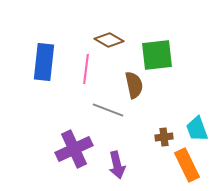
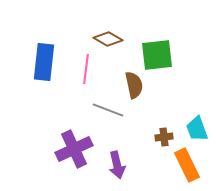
brown diamond: moved 1 px left, 1 px up
